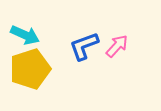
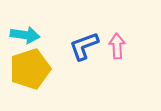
cyan arrow: rotated 16 degrees counterclockwise
pink arrow: rotated 45 degrees counterclockwise
